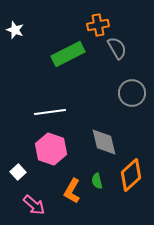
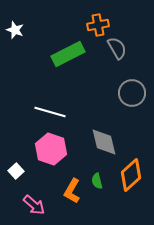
white line: rotated 24 degrees clockwise
white square: moved 2 px left, 1 px up
